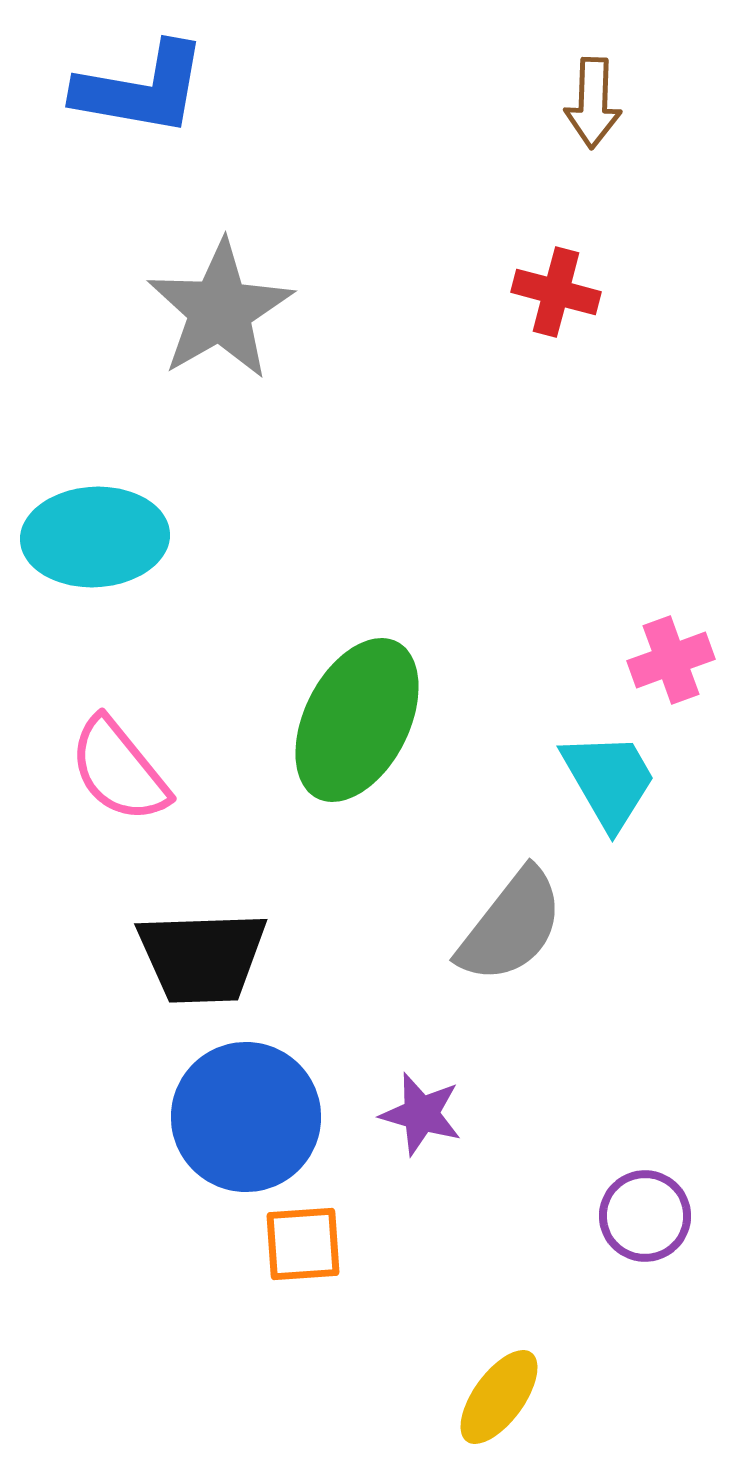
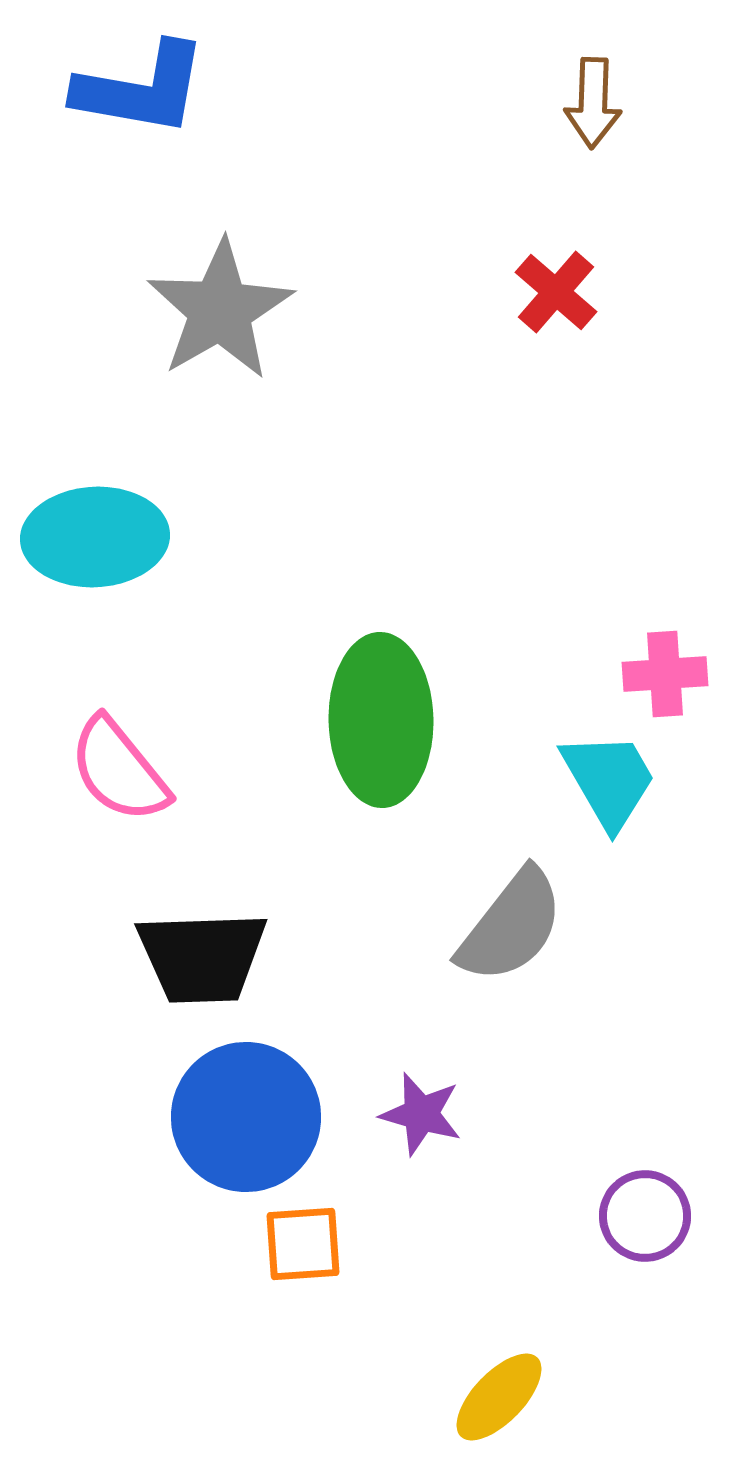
red cross: rotated 26 degrees clockwise
pink cross: moved 6 px left, 14 px down; rotated 16 degrees clockwise
green ellipse: moved 24 px right; rotated 28 degrees counterclockwise
yellow ellipse: rotated 8 degrees clockwise
